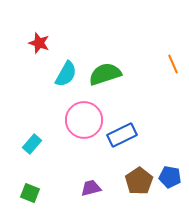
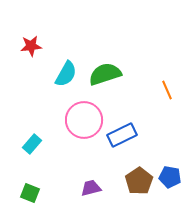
red star: moved 8 px left, 3 px down; rotated 25 degrees counterclockwise
orange line: moved 6 px left, 26 px down
